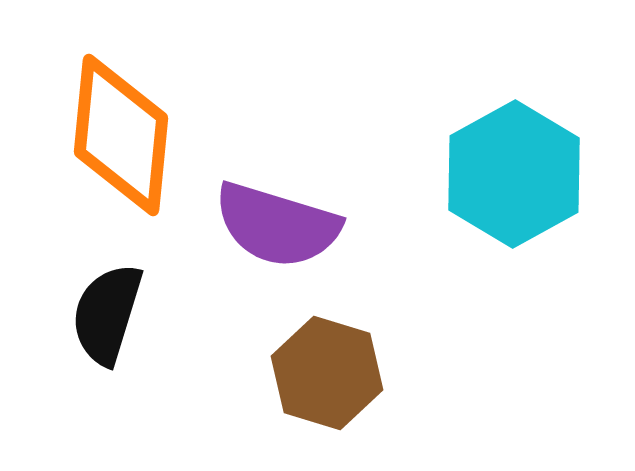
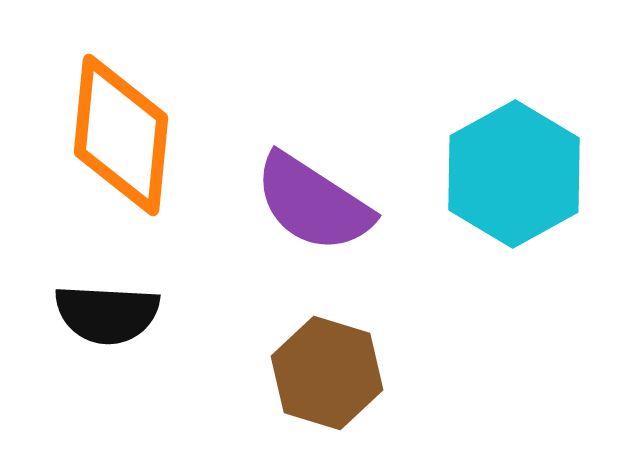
purple semicircle: moved 36 px right, 22 px up; rotated 16 degrees clockwise
black semicircle: rotated 104 degrees counterclockwise
